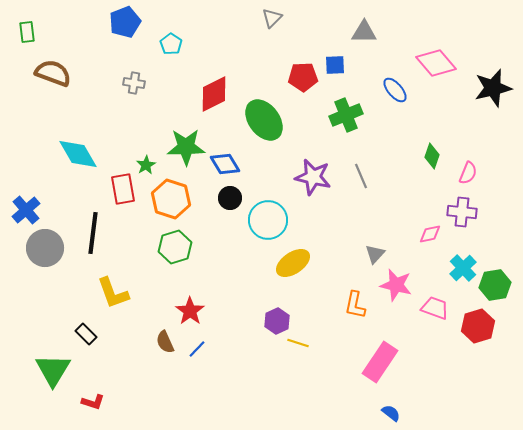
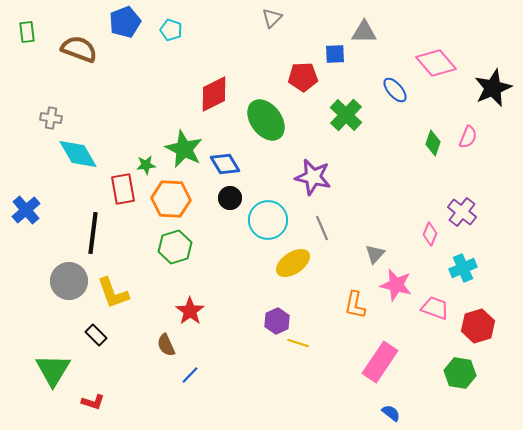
cyan pentagon at (171, 44): moved 14 px up; rotated 15 degrees counterclockwise
blue square at (335, 65): moved 11 px up
brown semicircle at (53, 73): moved 26 px right, 24 px up
gray cross at (134, 83): moved 83 px left, 35 px down
black star at (493, 88): rotated 9 degrees counterclockwise
green cross at (346, 115): rotated 24 degrees counterclockwise
green ellipse at (264, 120): moved 2 px right
green star at (186, 147): moved 2 px left, 2 px down; rotated 27 degrees clockwise
green diamond at (432, 156): moved 1 px right, 13 px up
green star at (146, 165): rotated 24 degrees clockwise
pink semicircle at (468, 173): moved 36 px up
gray line at (361, 176): moved 39 px left, 52 px down
orange hexagon at (171, 199): rotated 15 degrees counterclockwise
purple cross at (462, 212): rotated 32 degrees clockwise
pink diamond at (430, 234): rotated 55 degrees counterclockwise
gray circle at (45, 248): moved 24 px right, 33 px down
cyan cross at (463, 268): rotated 20 degrees clockwise
green hexagon at (495, 285): moved 35 px left, 88 px down; rotated 20 degrees clockwise
black rectangle at (86, 334): moved 10 px right, 1 px down
brown semicircle at (165, 342): moved 1 px right, 3 px down
blue line at (197, 349): moved 7 px left, 26 px down
